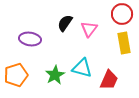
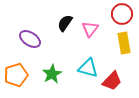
pink triangle: moved 1 px right
purple ellipse: rotated 25 degrees clockwise
cyan triangle: moved 6 px right
green star: moved 3 px left, 1 px up
red trapezoid: moved 3 px right, 1 px down; rotated 20 degrees clockwise
